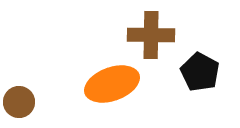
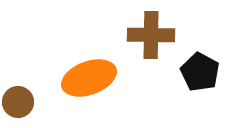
orange ellipse: moved 23 px left, 6 px up
brown circle: moved 1 px left
